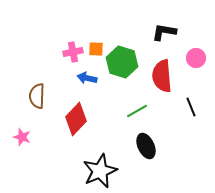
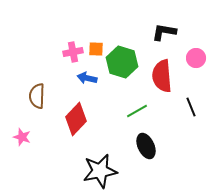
black star: rotated 12 degrees clockwise
